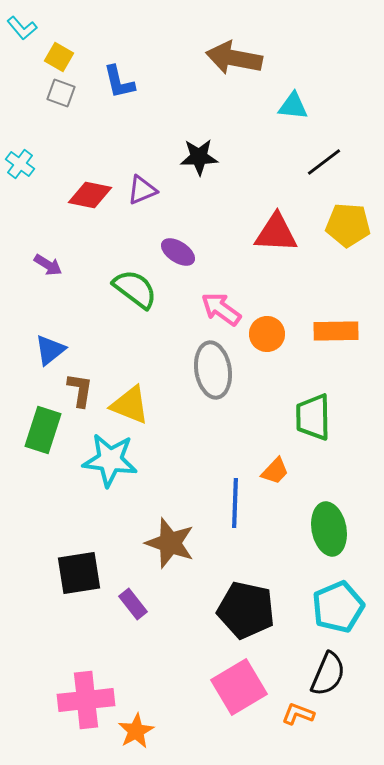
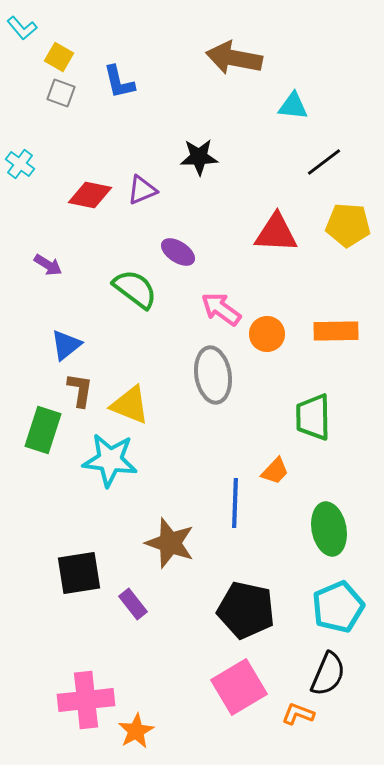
blue triangle: moved 16 px right, 5 px up
gray ellipse: moved 5 px down
